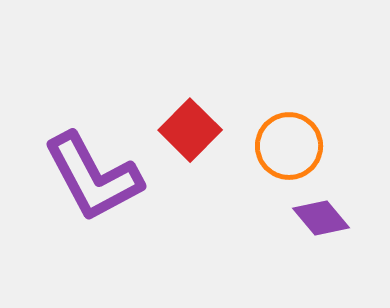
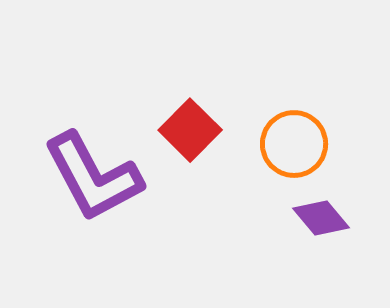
orange circle: moved 5 px right, 2 px up
